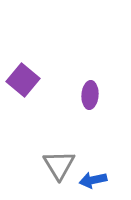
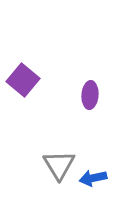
blue arrow: moved 2 px up
